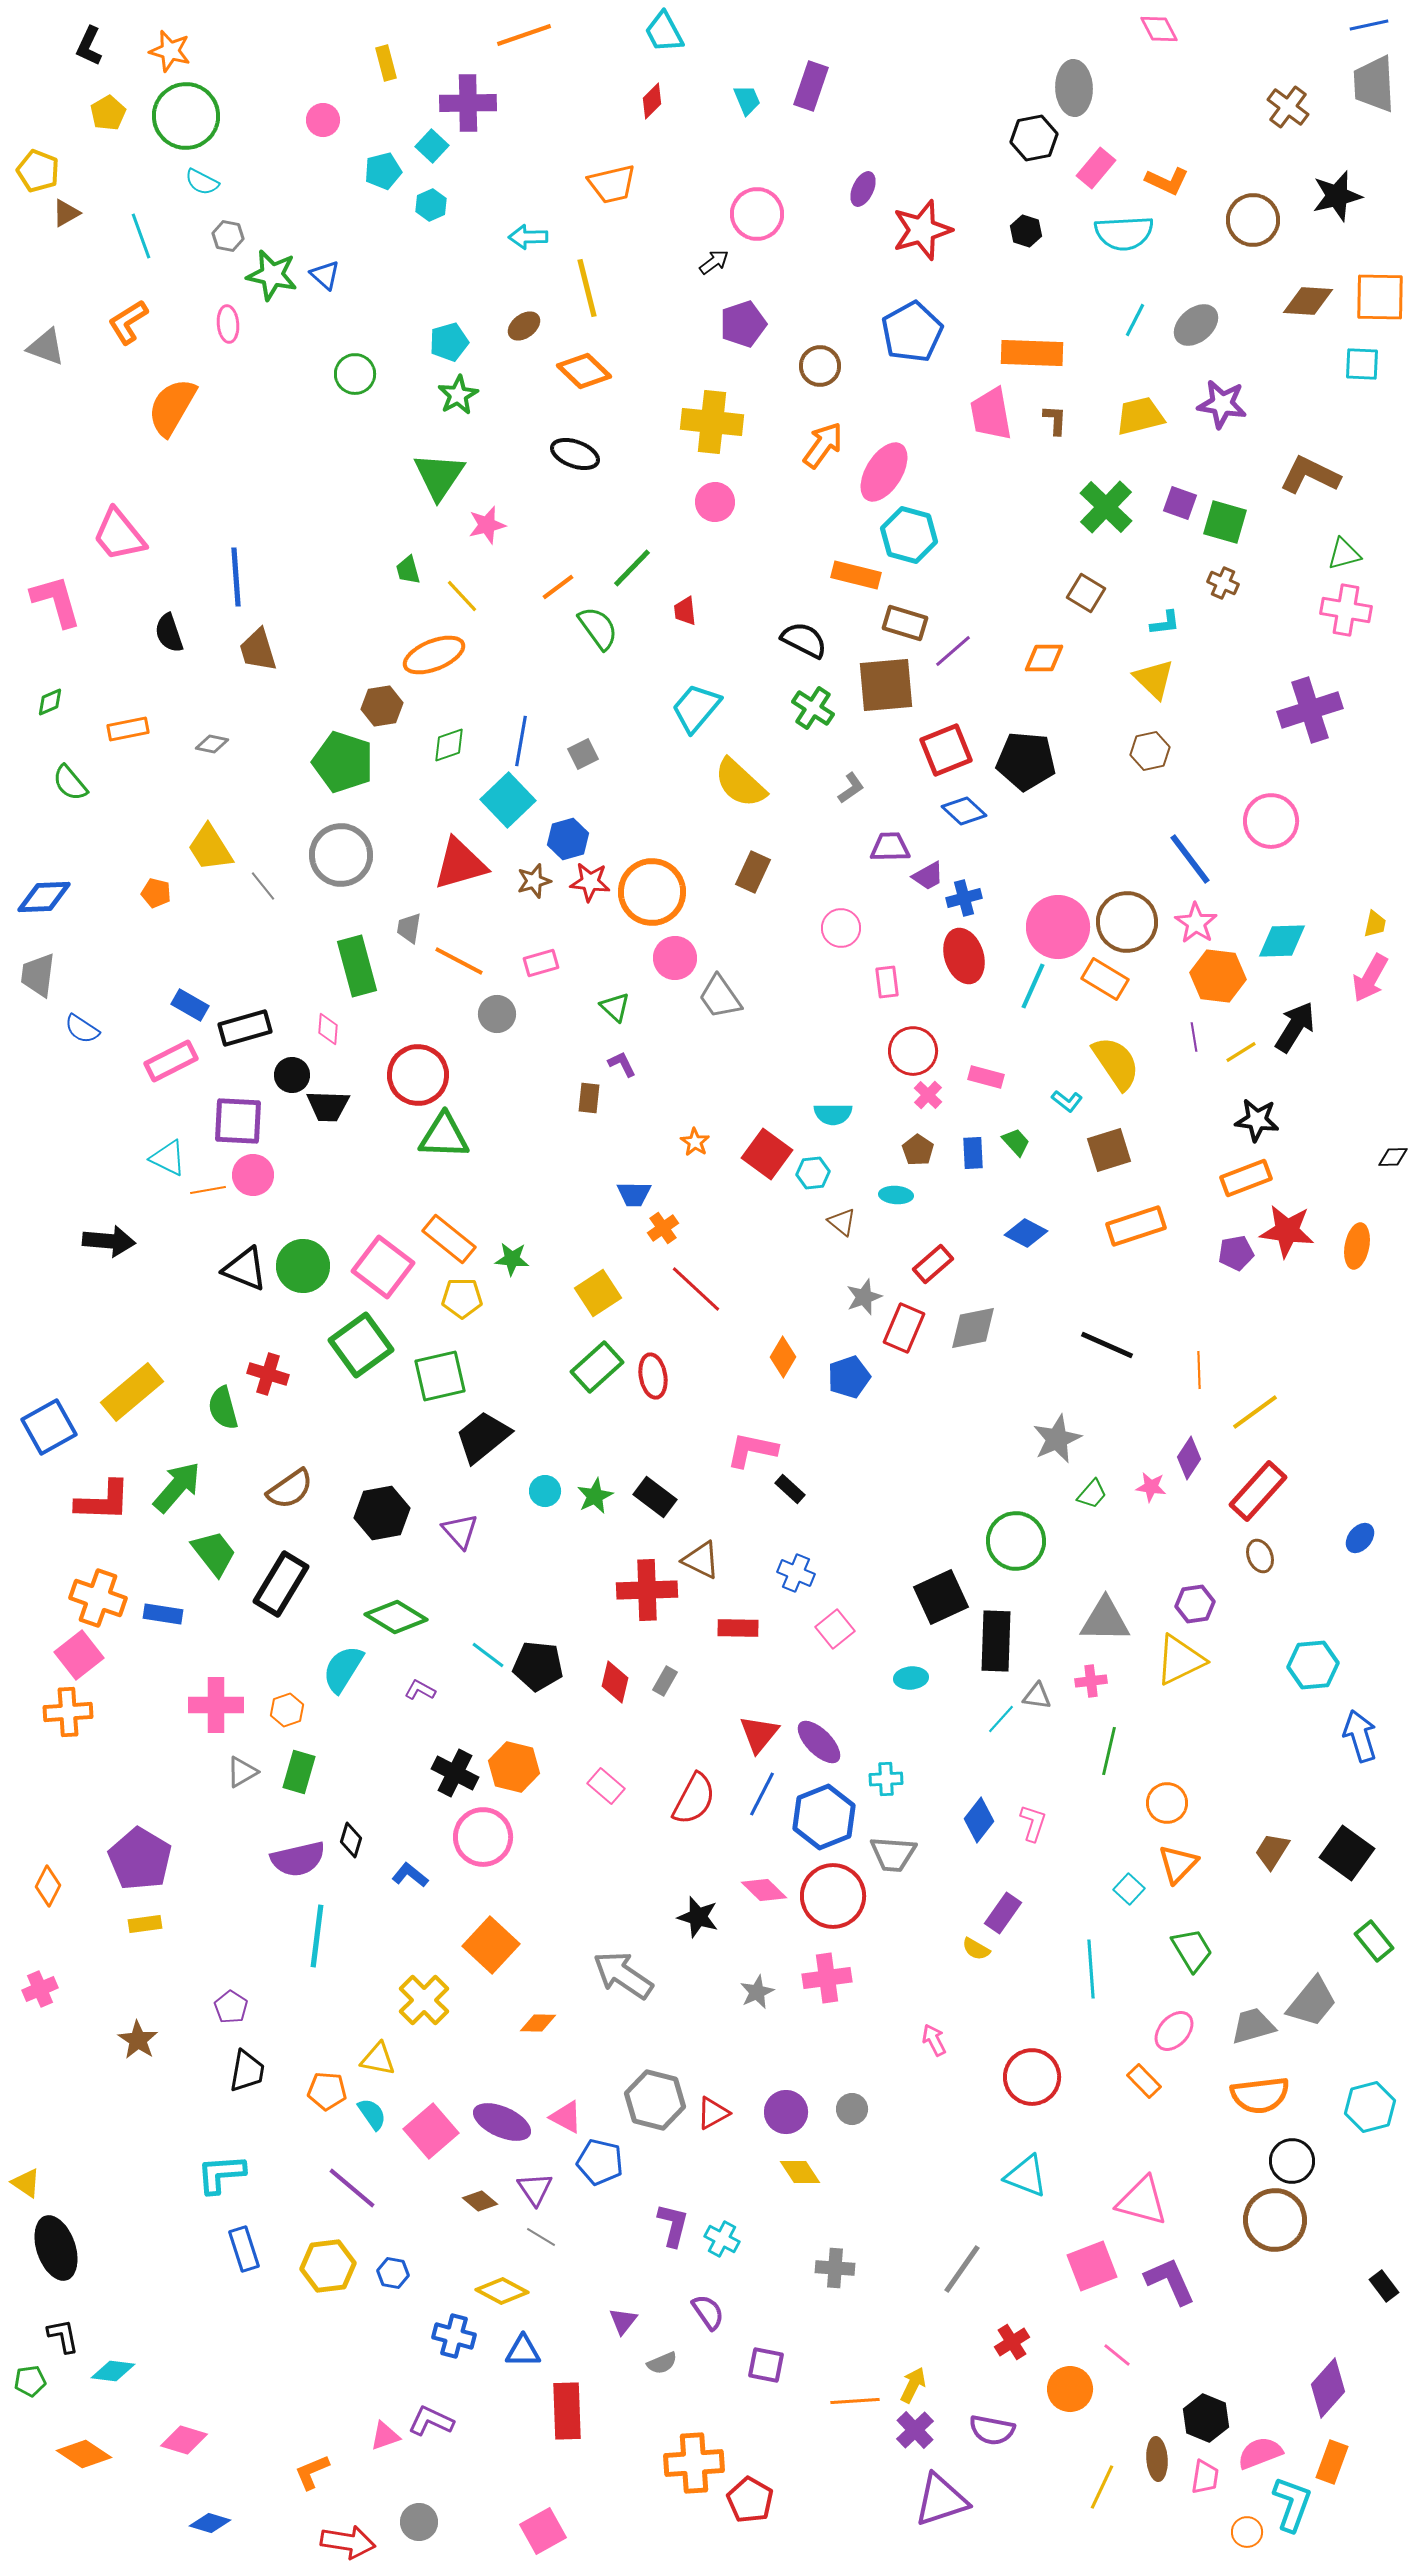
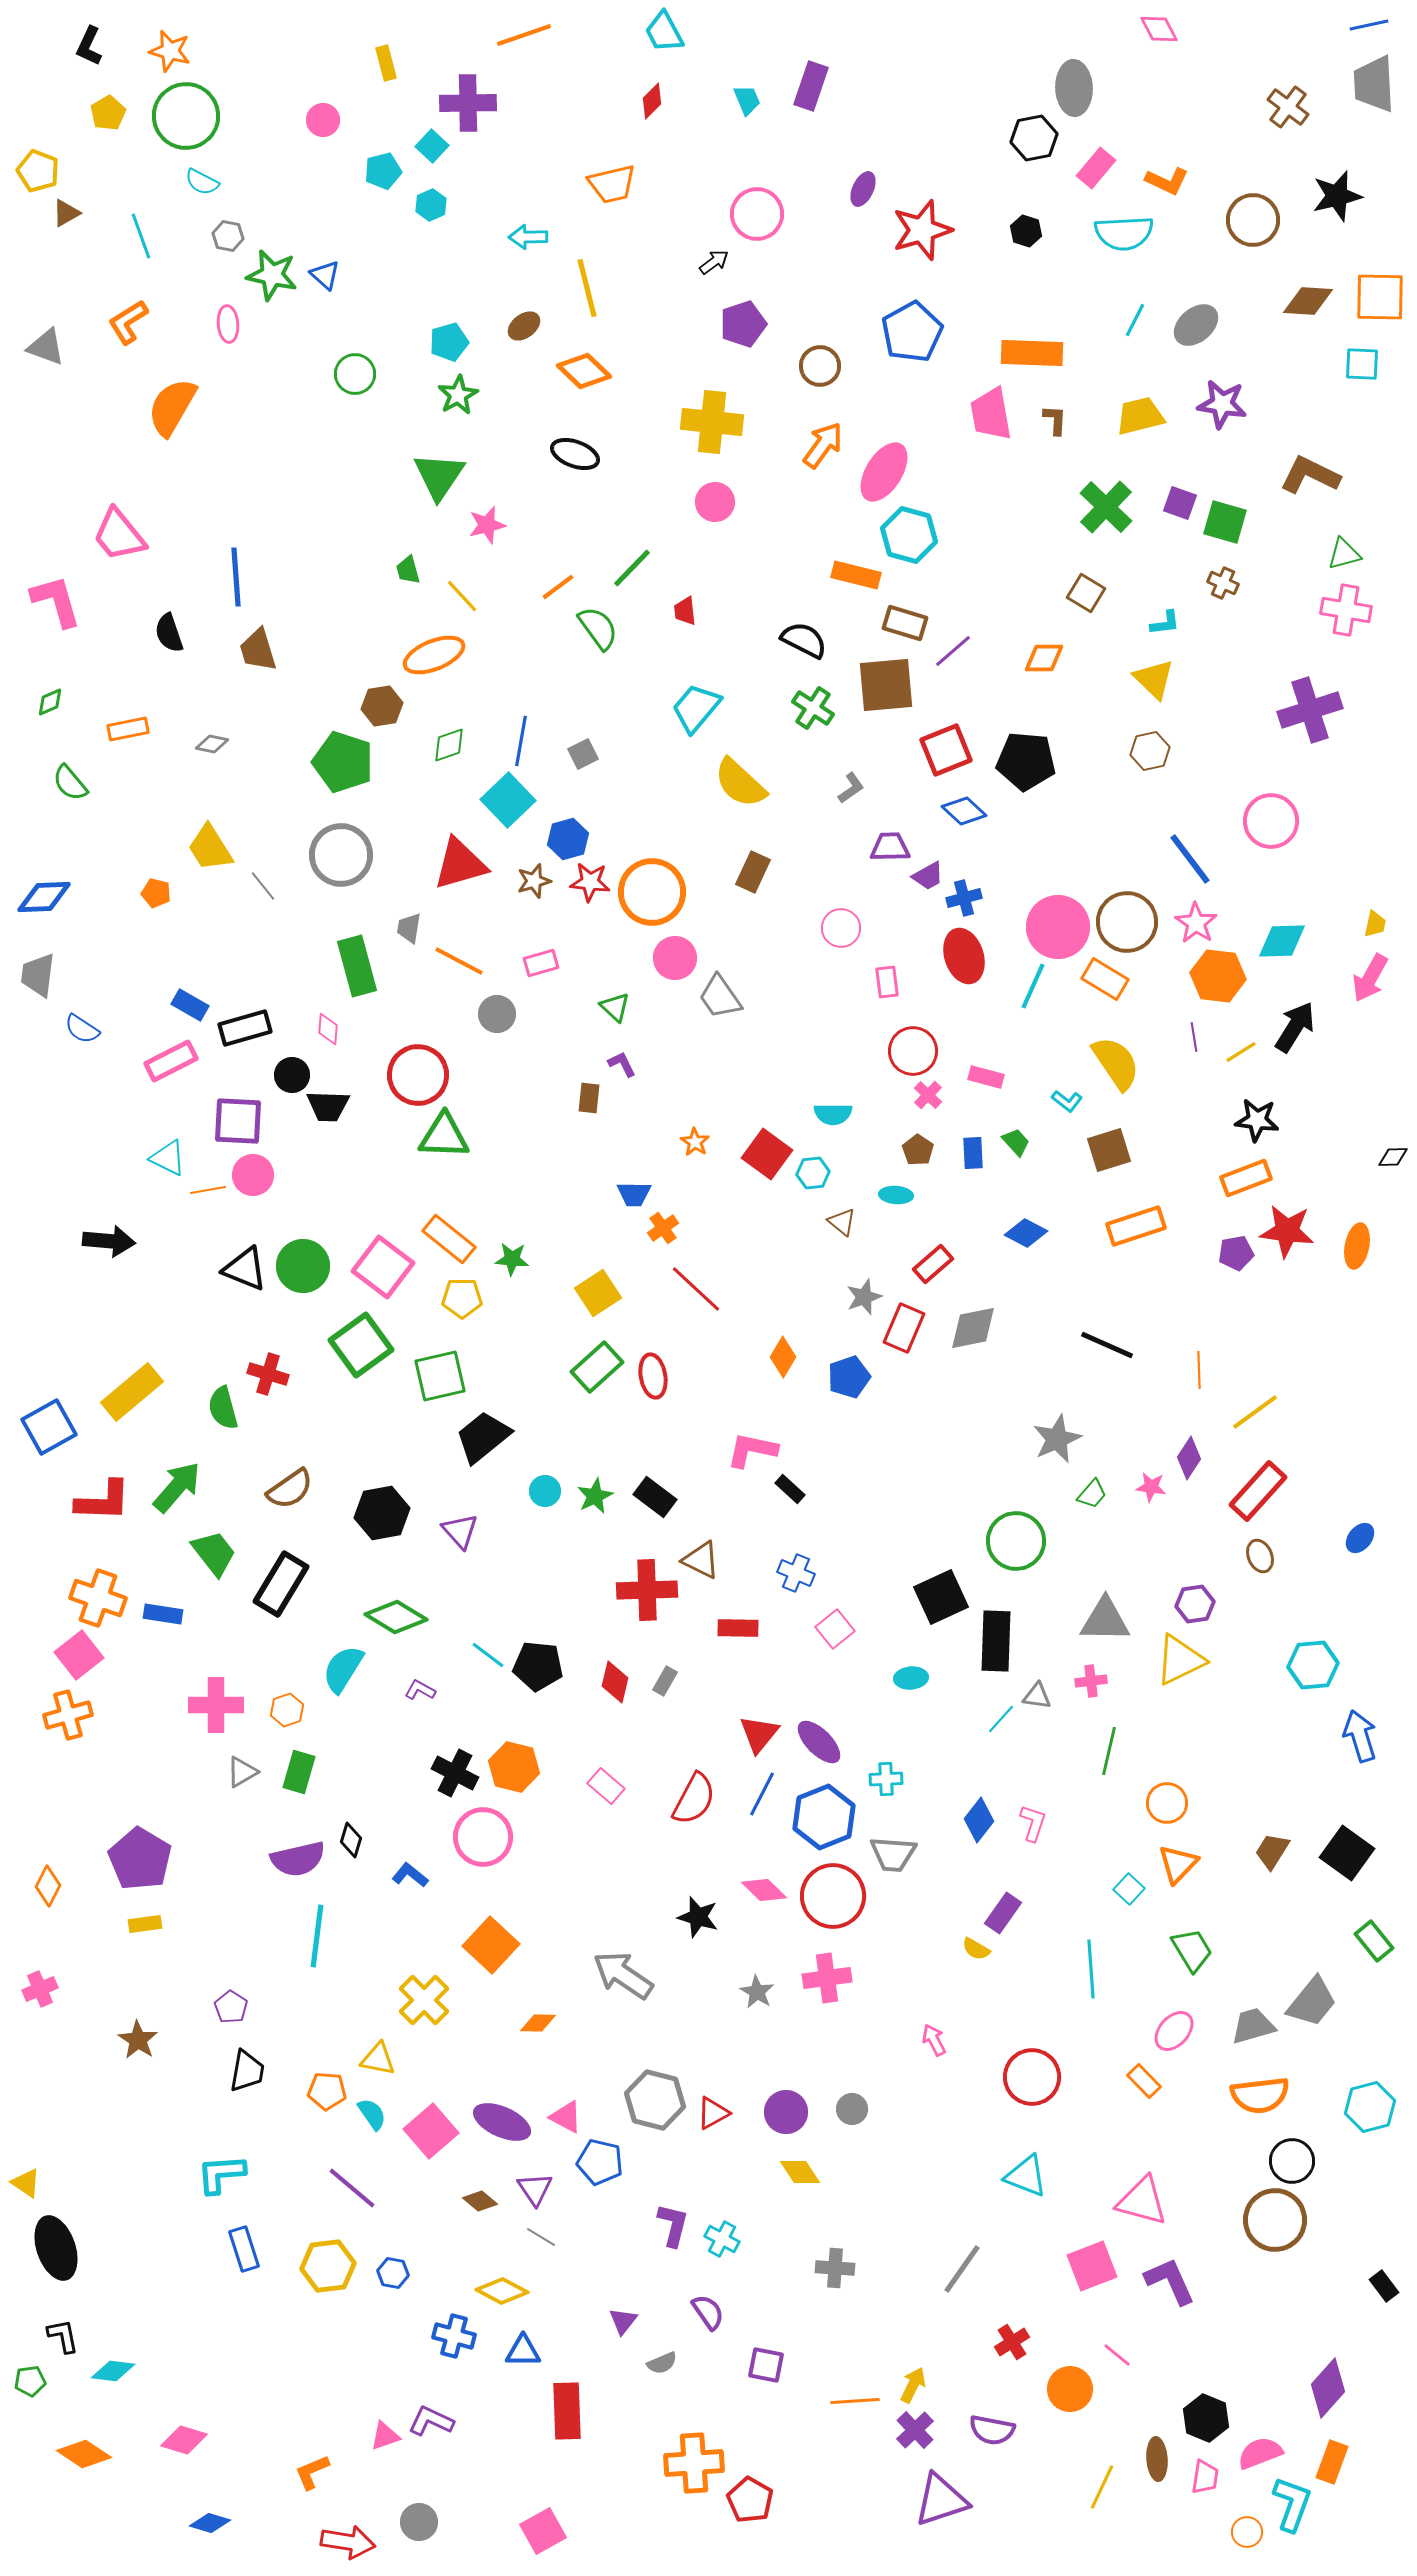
orange cross at (68, 1712): moved 3 px down; rotated 12 degrees counterclockwise
gray star at (757, 1992): rotated 16 degrees counterclockwise
